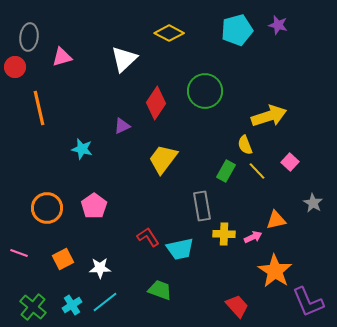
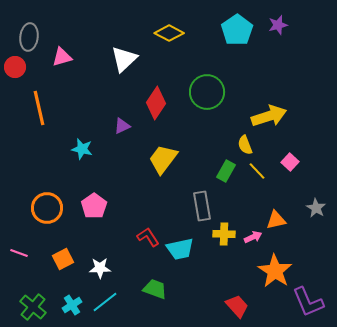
purple star: rotated 30 degrees counterclockwise
cyan pentagon: rotated 20 degrees counterclockwise
green circle: moved 2 px right, 1 px down
gray star: moved 3 px right, 5 px down
green trapezoid: moved 5 px left, 1 px up
